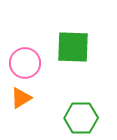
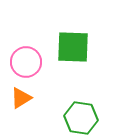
pink circle: moved 1 px right, 1 px up
green hexagon: rotated 8 degrees clockwise
